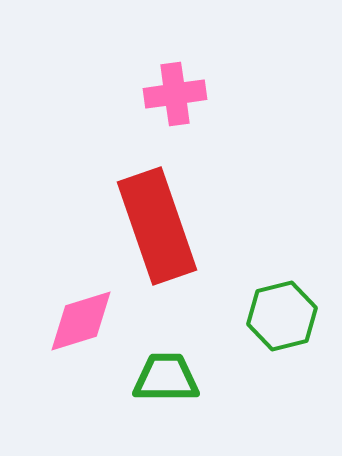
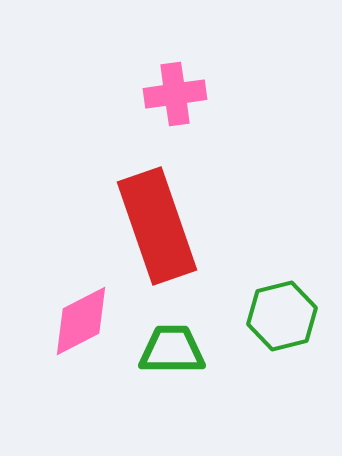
pink diamond: rotated 10 degrees counterclockwise
green trapezoid: moved 6 px right, 28 px up
